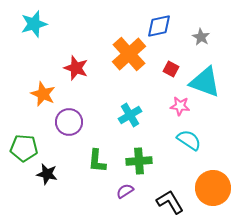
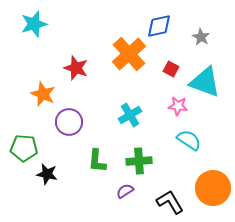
pink star: moved 2 px left
